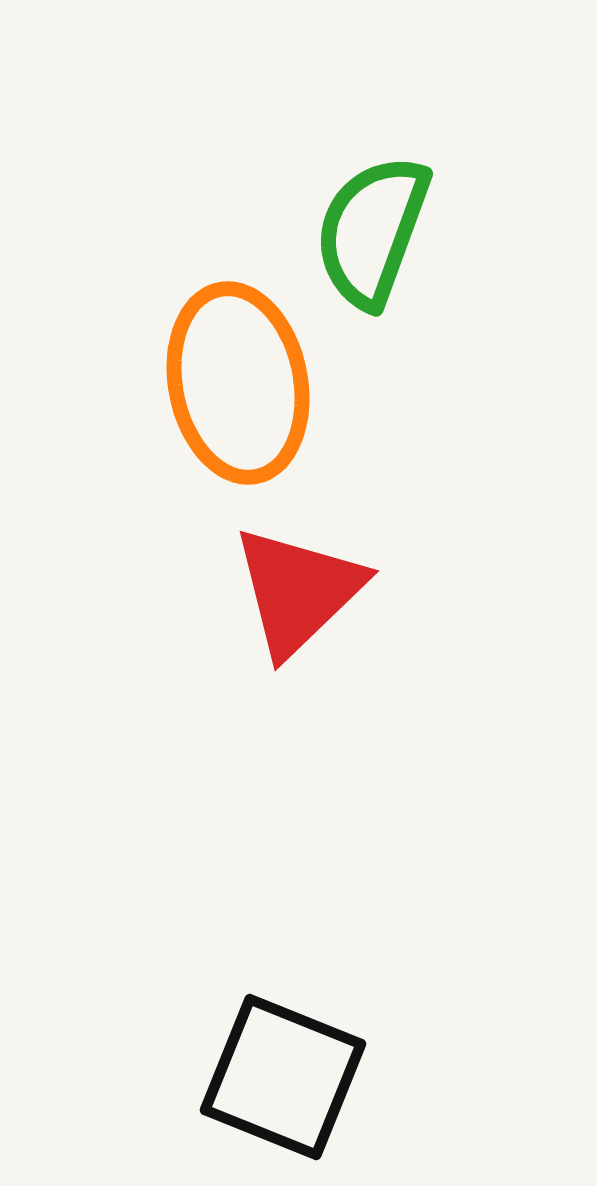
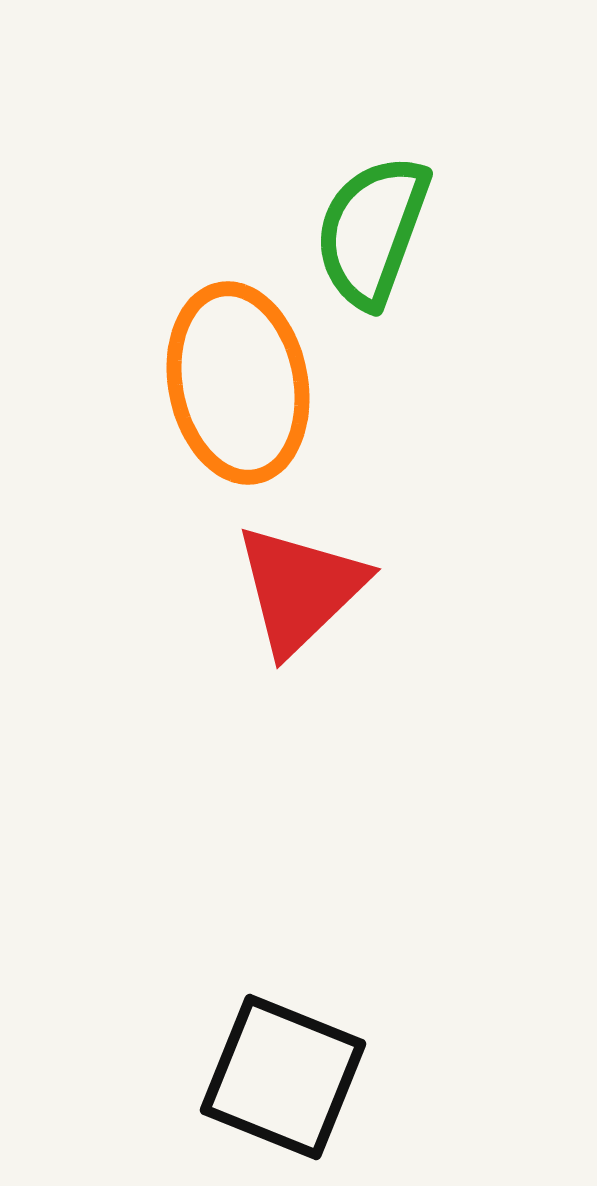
red triangle: moved 2 px right, 2 px up
